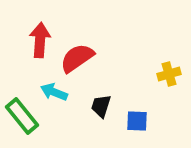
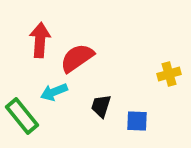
cyan arrow: rotated 44 degrees counterclockwise
